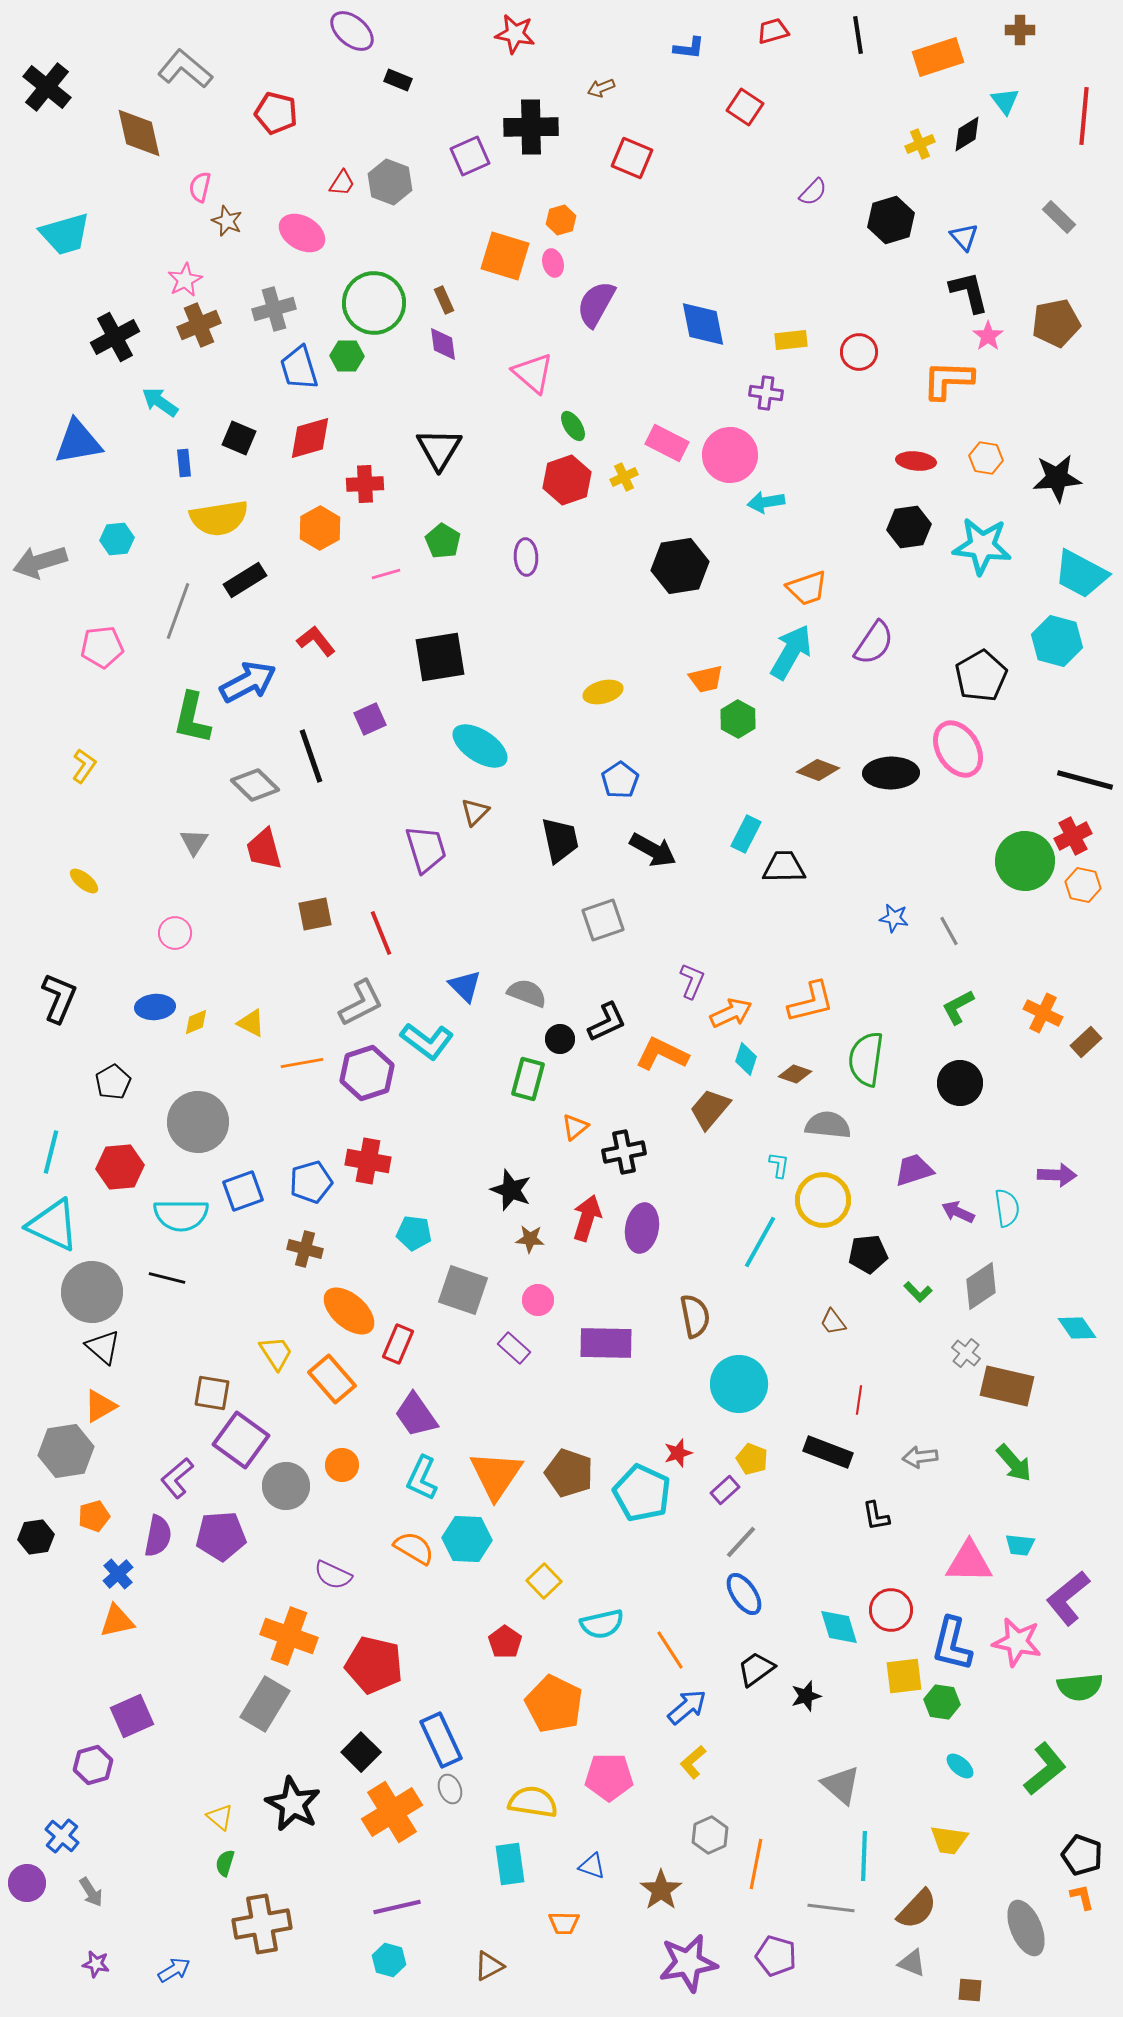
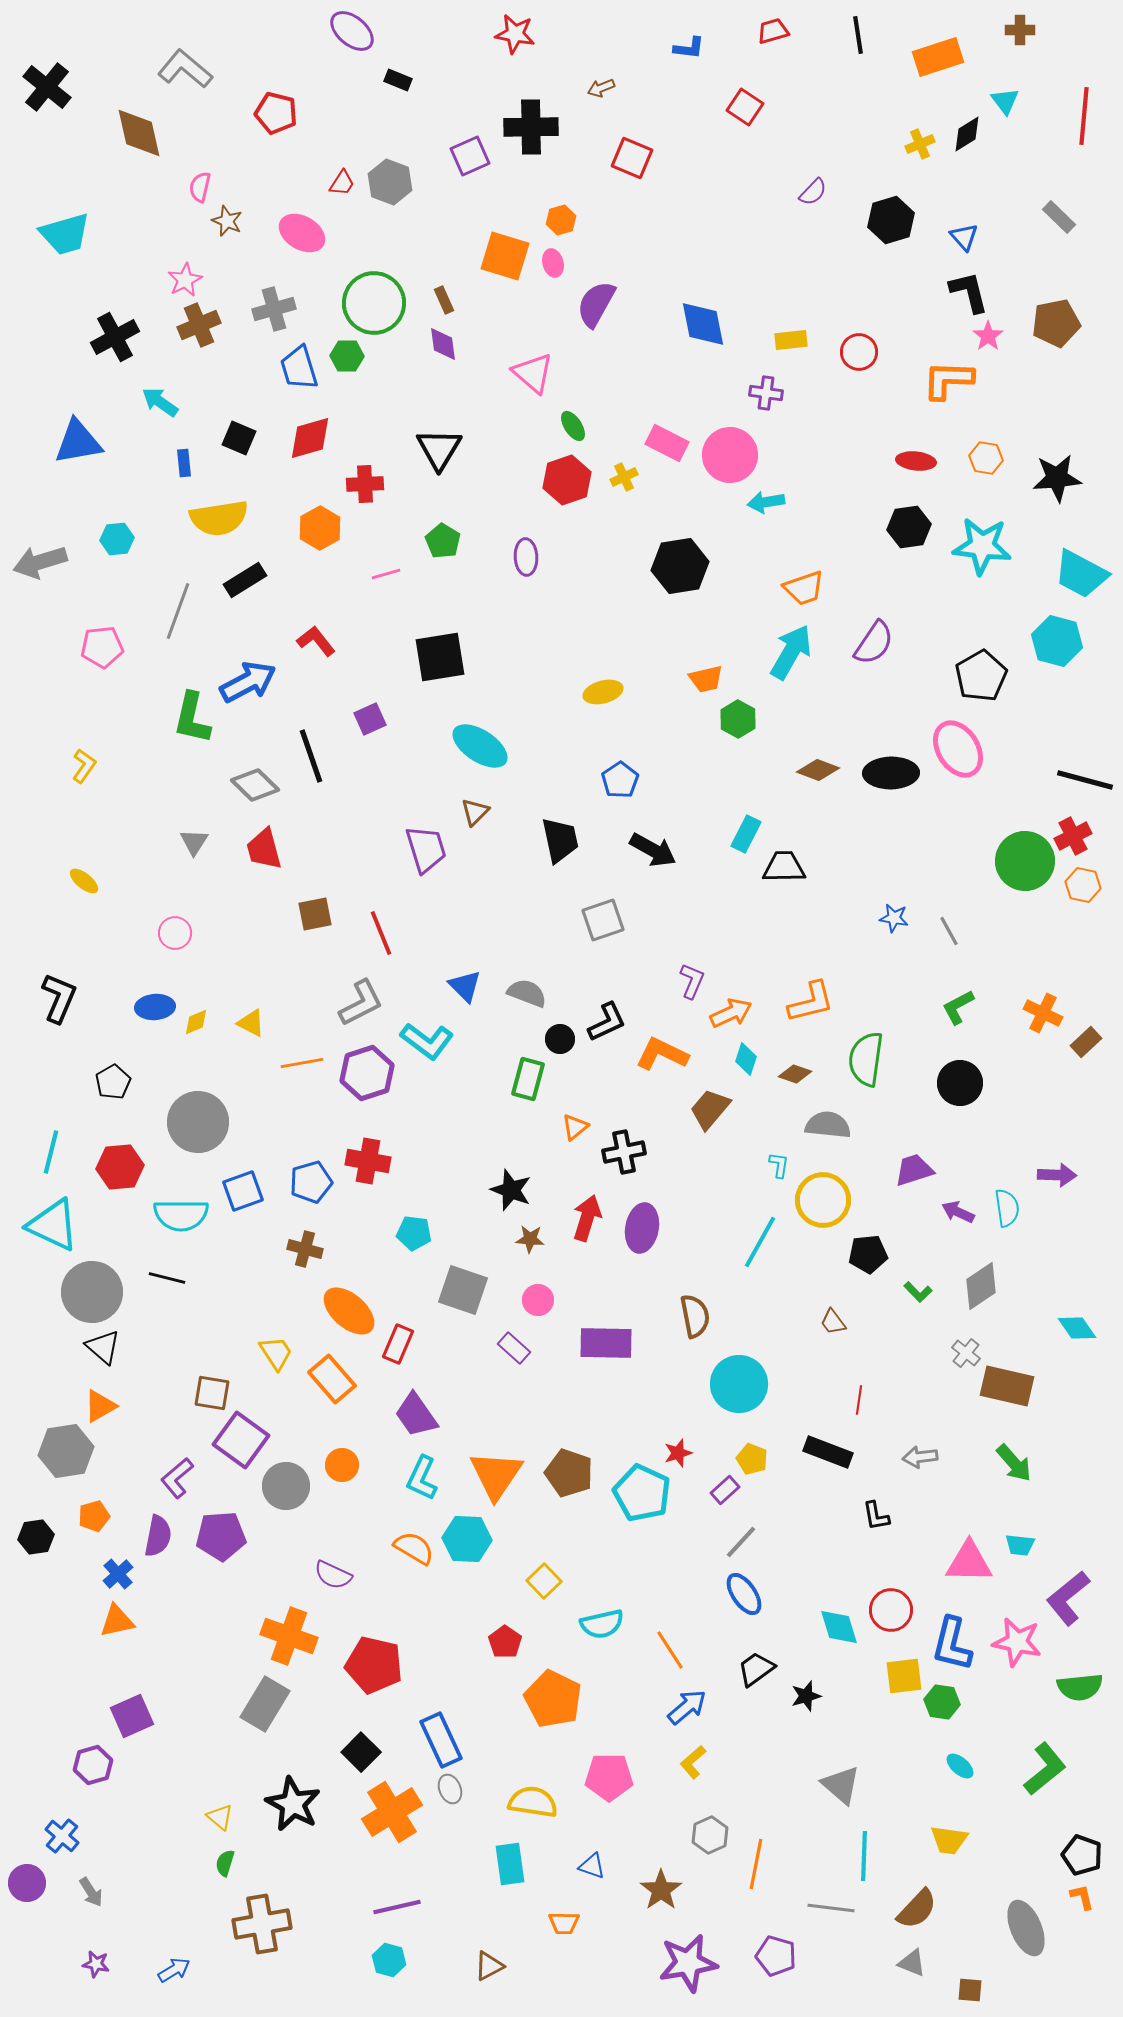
orange trapezoid at (807, 588): moved 3 px left
orange pentagon at (554, 1704): moved 1 px left, 5 px up
